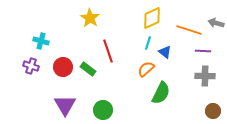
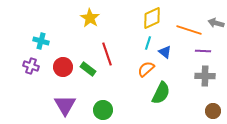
red line: moved 1 px left, 3 px down
